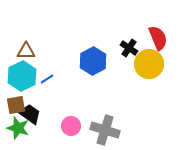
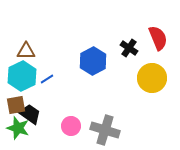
yellow circle: moved 3 px right, 14 px down
